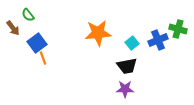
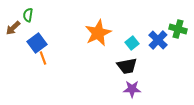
green semicircle: rotated 48 degrees clockwise
brown arrow: rotated 84 degrees clockwise
orange star: rotated 20 degrees counterclockwise
blue cross: rotated 24 degrees counterclockwise
purple star: moved 7 px right
